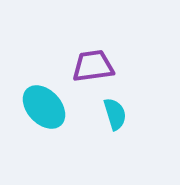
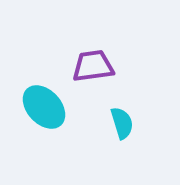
cyan semicircle: moved 7 px right, 9 px down
